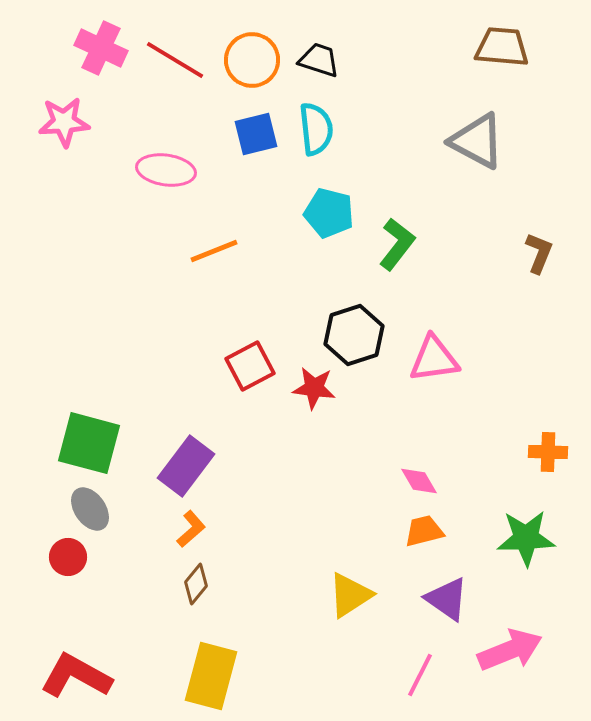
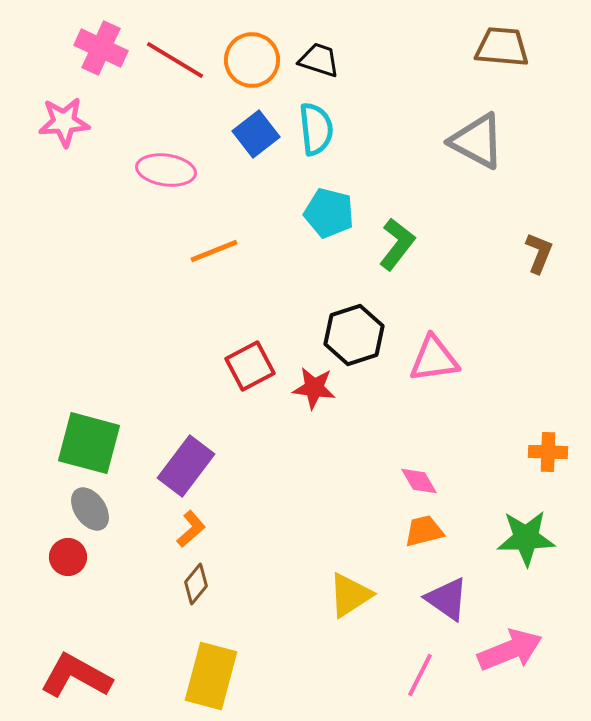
blue square: rotated 24 degrees counterclockwise
